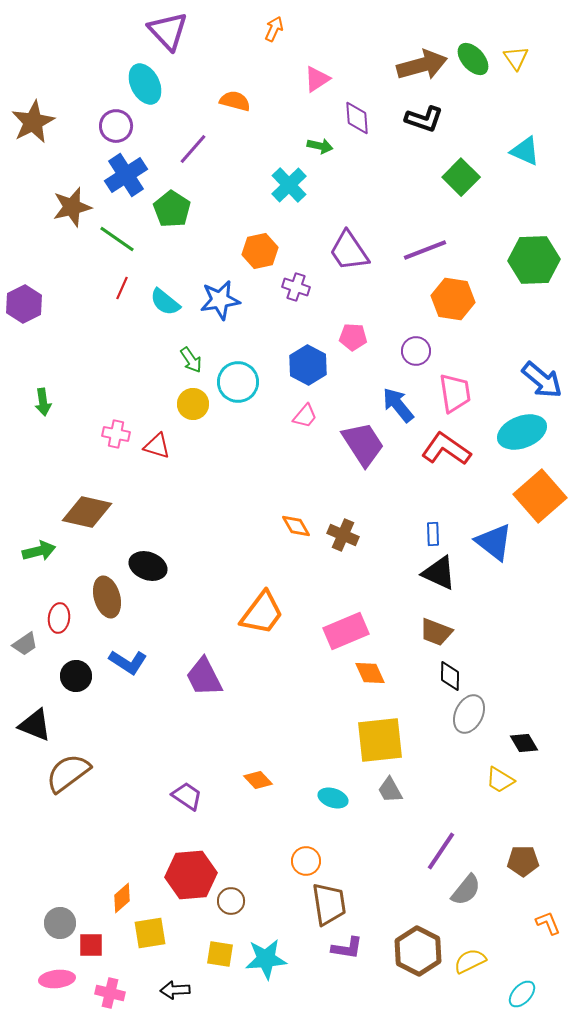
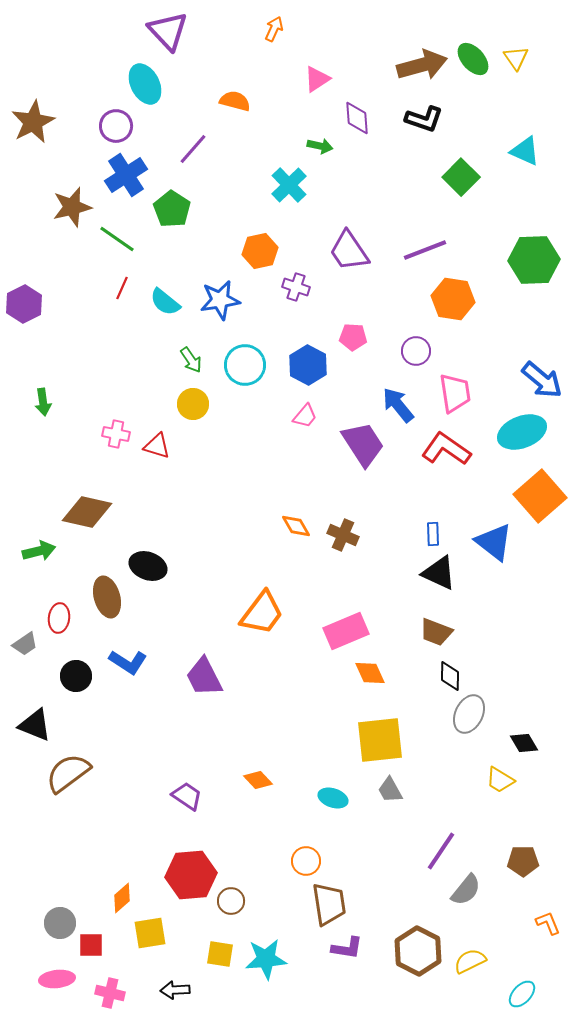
cyan circle at (238, 382): moved 7 px right, 17 px up
